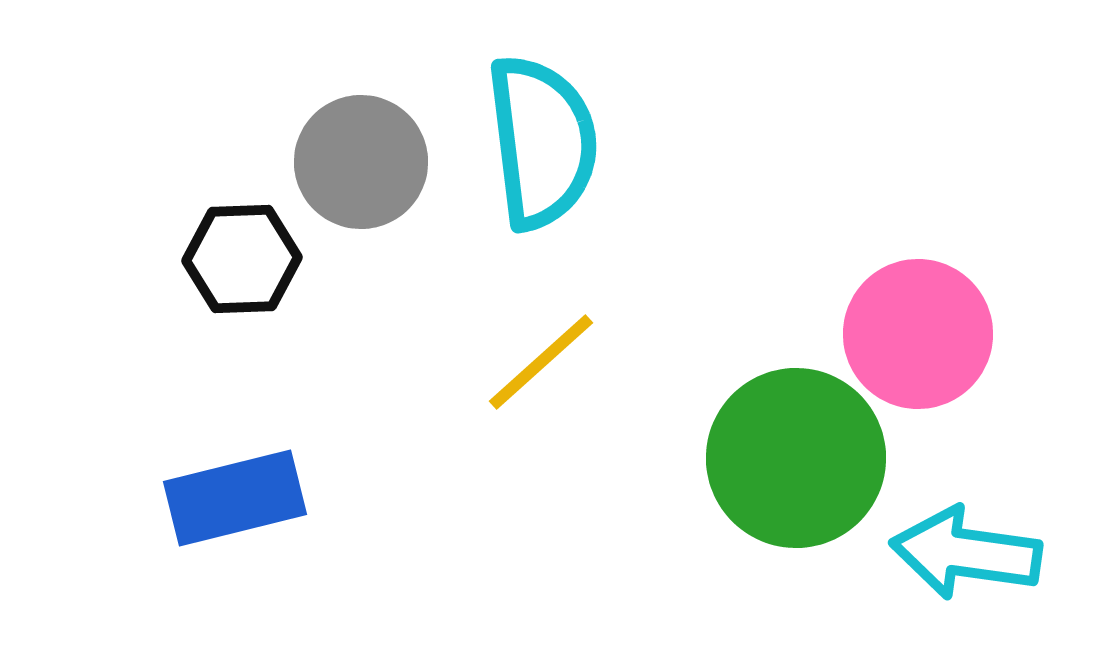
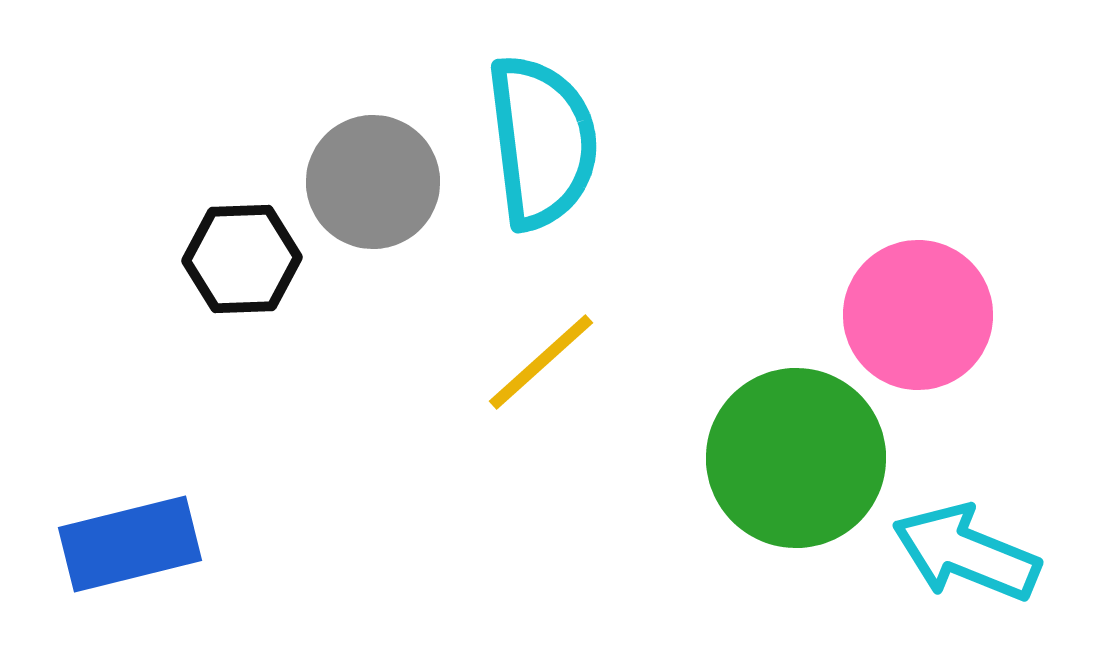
gray circle: moved 12 px right, 20 px down
pink circle: moved 19 px up
blue rectangle: moved 105 px left, 46 px down
cyan arrow: rotated 14 degrees clockwise
